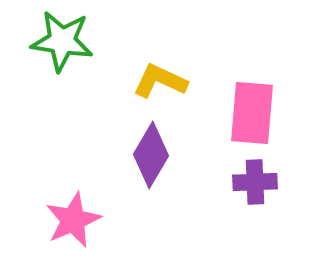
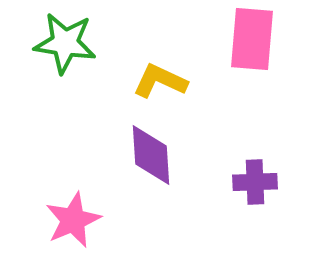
green star: moved 3 px right, 2 px down
pink rectangle: moved 74 px up
purple diamond: rotated 34 degrees counterclockwise
